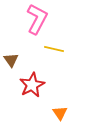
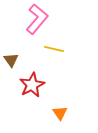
pink L-shape: rotated 12 degrees clockwise
